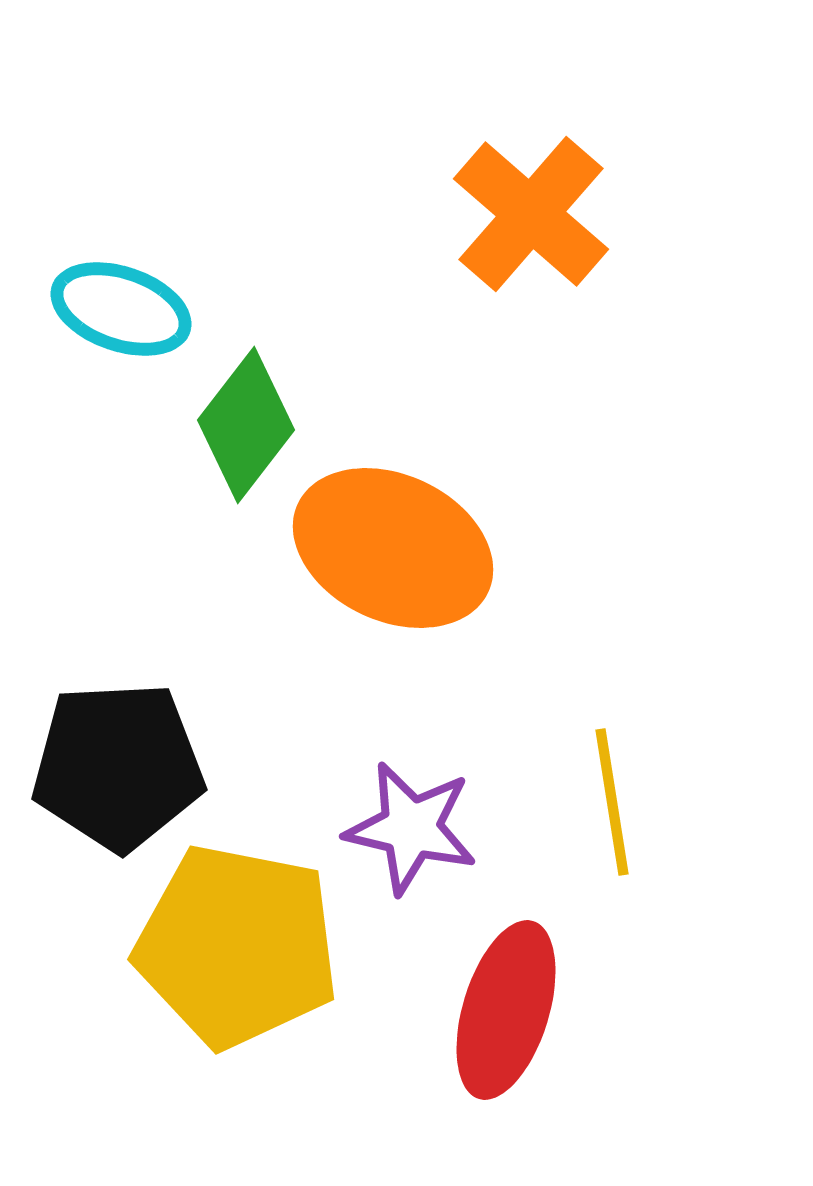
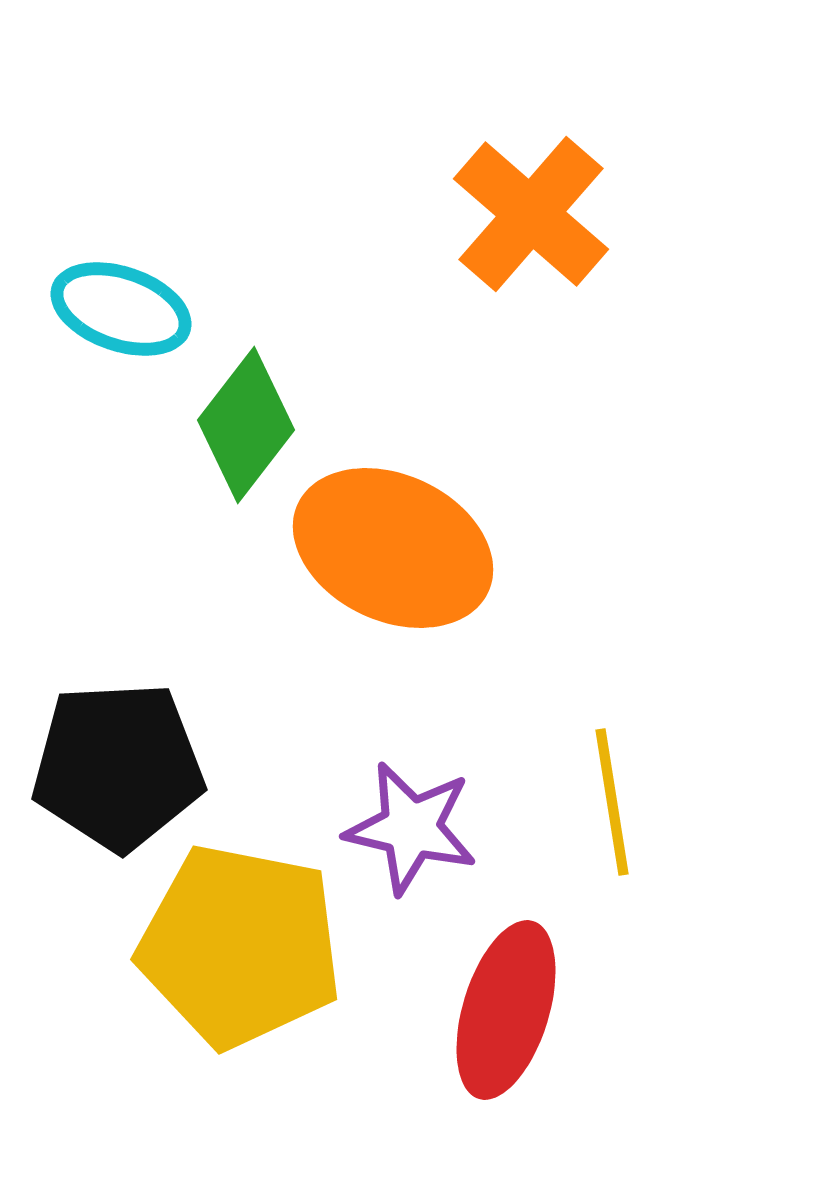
yellow pentagon: moved 3 px right
